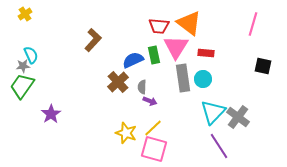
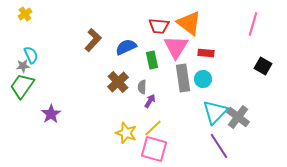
green rectangle: moved 2 px left, 5 px down
blue semicircle: moved 7 px left, 13 px up
black square: rotated 18 degrees clockwise
purple arrow: rotated 80 degrees counterclockwise
cyan triangle: moved 2 px right
